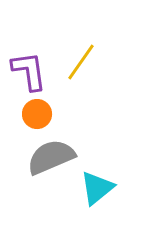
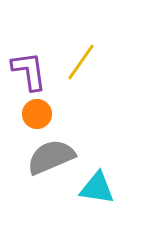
cyan triangle: rotated 48 degrees clockwise
